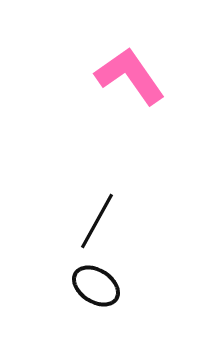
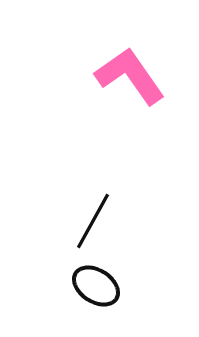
black line: moved 4 px left
